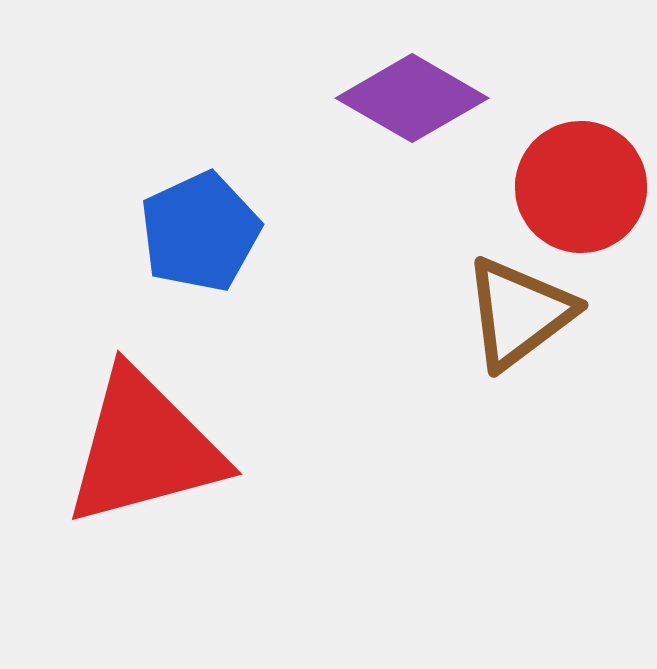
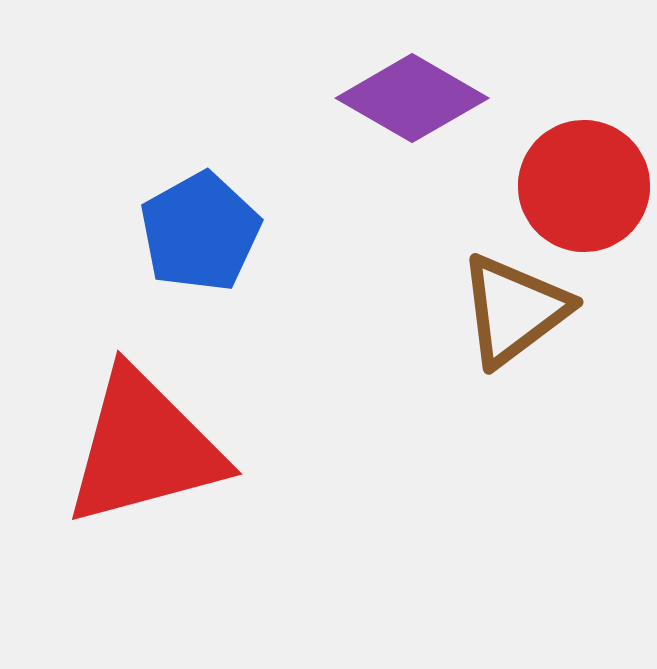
red circle: moved 3 px right, 1 px up
blue pentagon: rotated 4 degrees counterclockwise
brown triangle: moved 5 px left, 3 px up
